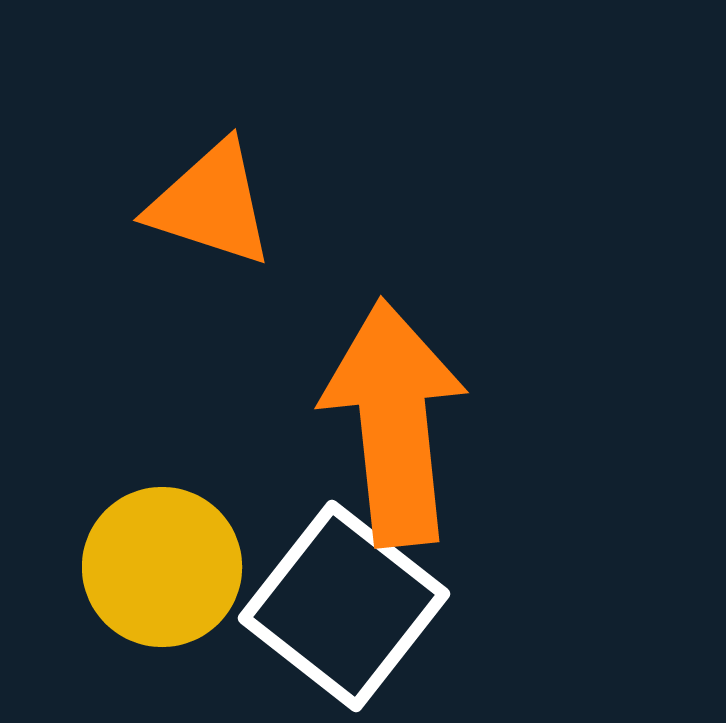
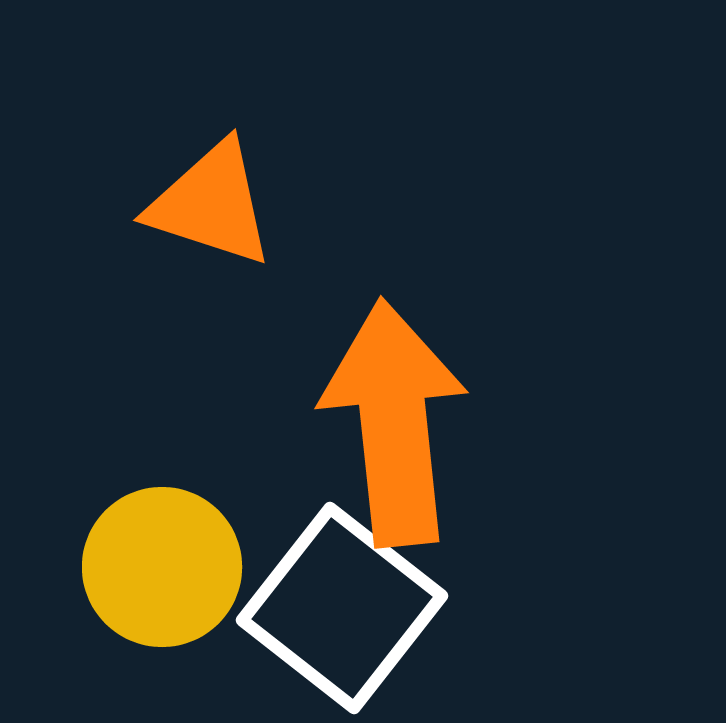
white square: moved 2 px left, 2 px down
